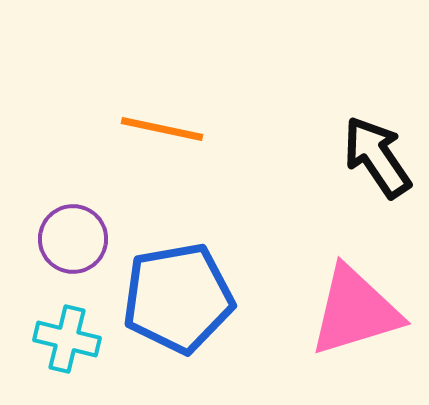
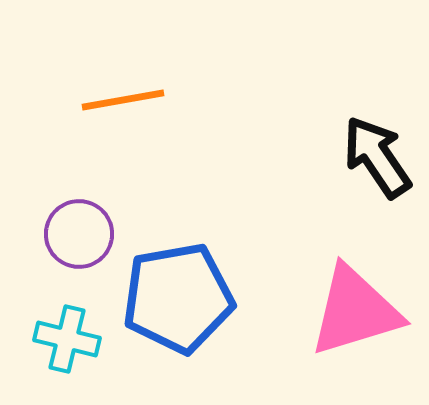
orange line: moved 39 px left, 29 px up; rotated 22 degrees counterclockwise
purple circle: moved 6 px right, 5 px up
